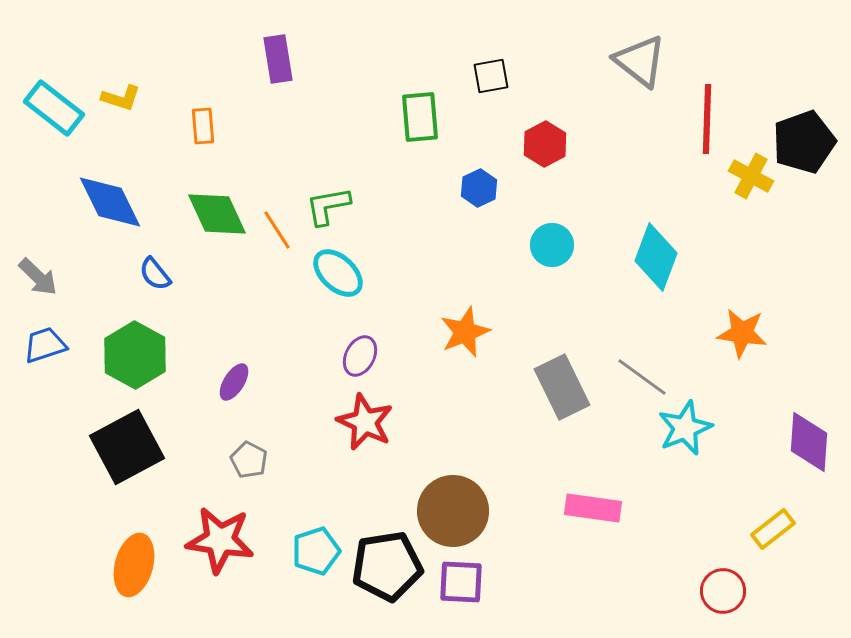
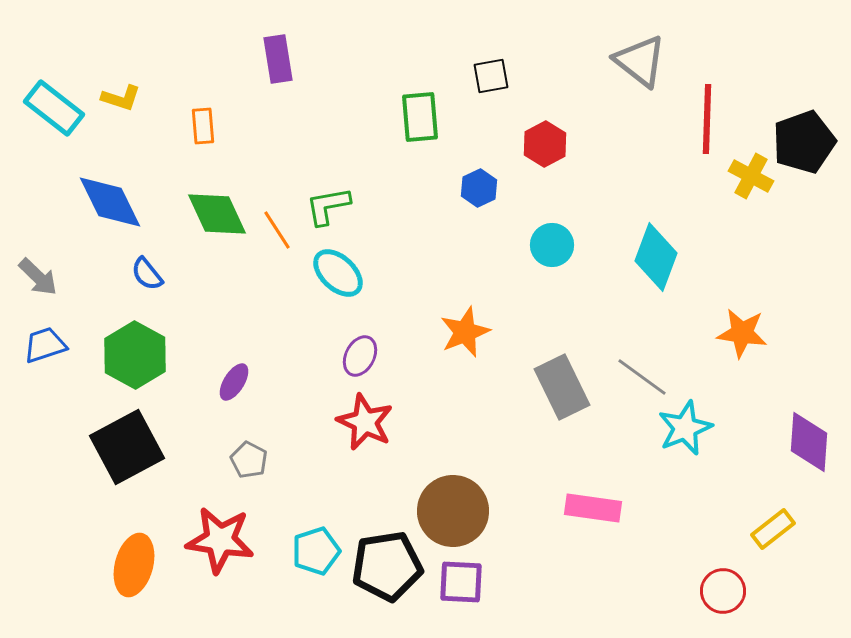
blue semicircle at (155, 274): moved 8 px left
